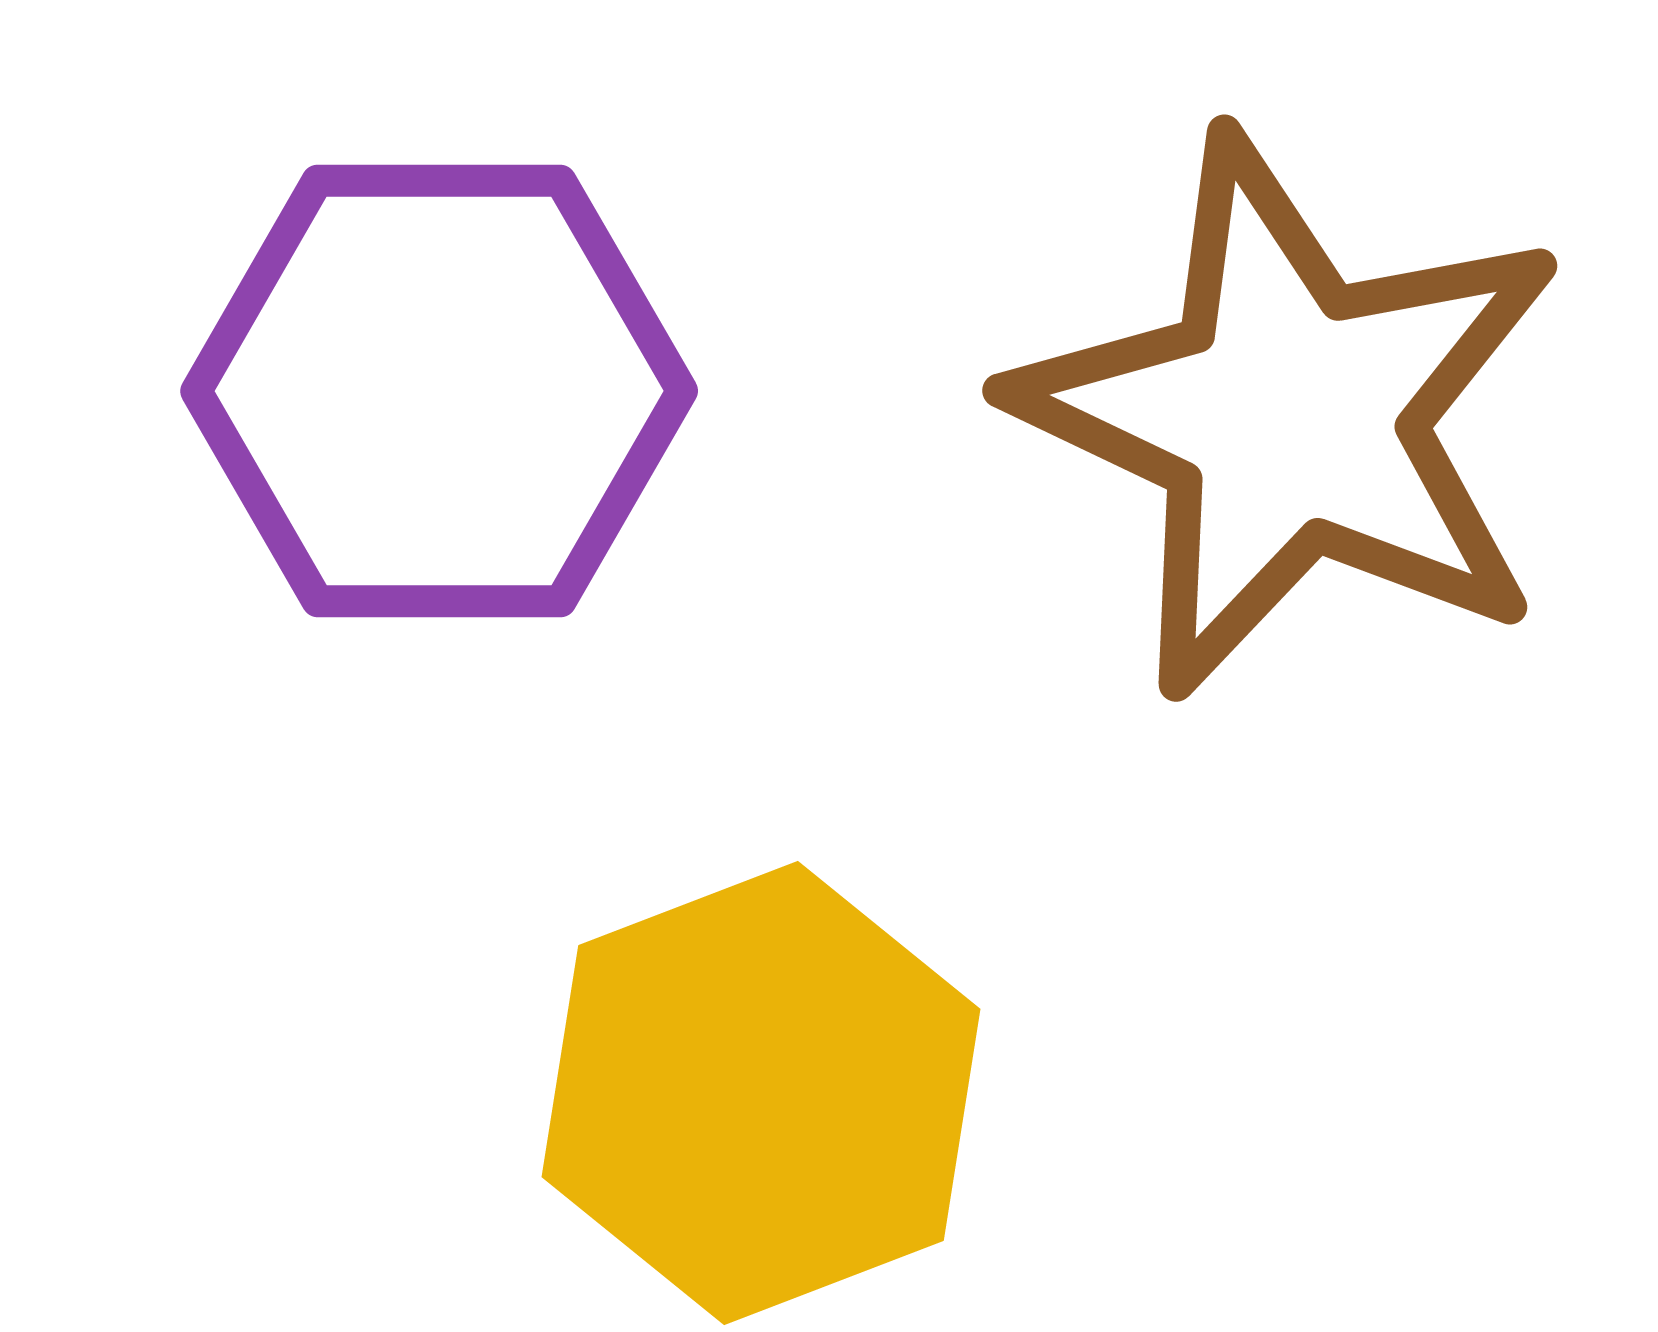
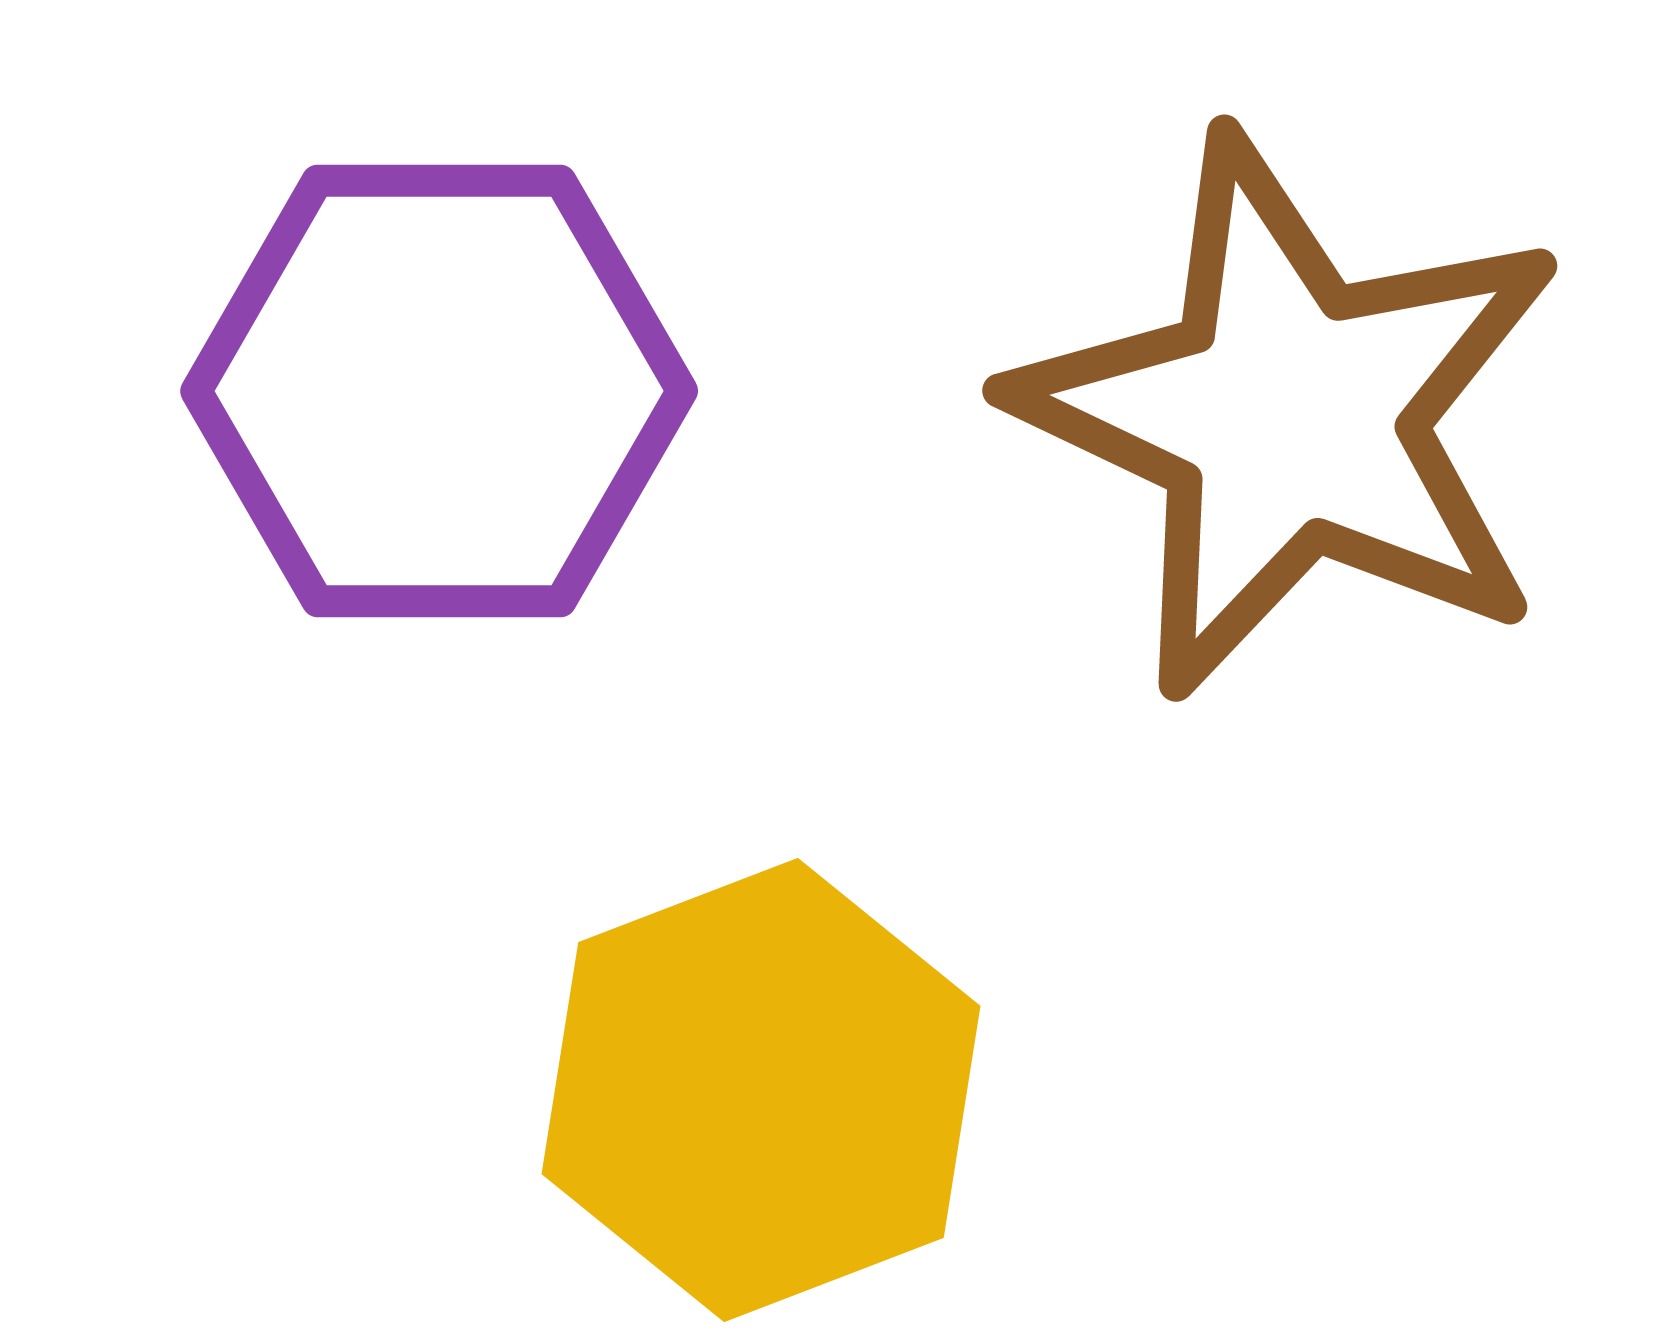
yellow hexagon: moved 3 px up
